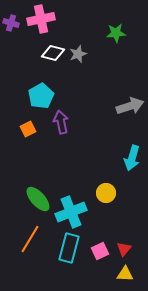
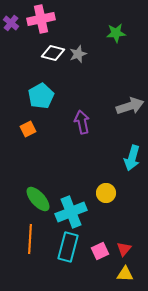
purple cross: rotated 21 degrees clockwise
purple arrow: moved 21 px right
orange line: rotated 28 degrees counterclockwise
cyan rectangle: moved 1 px left, 1 px up
